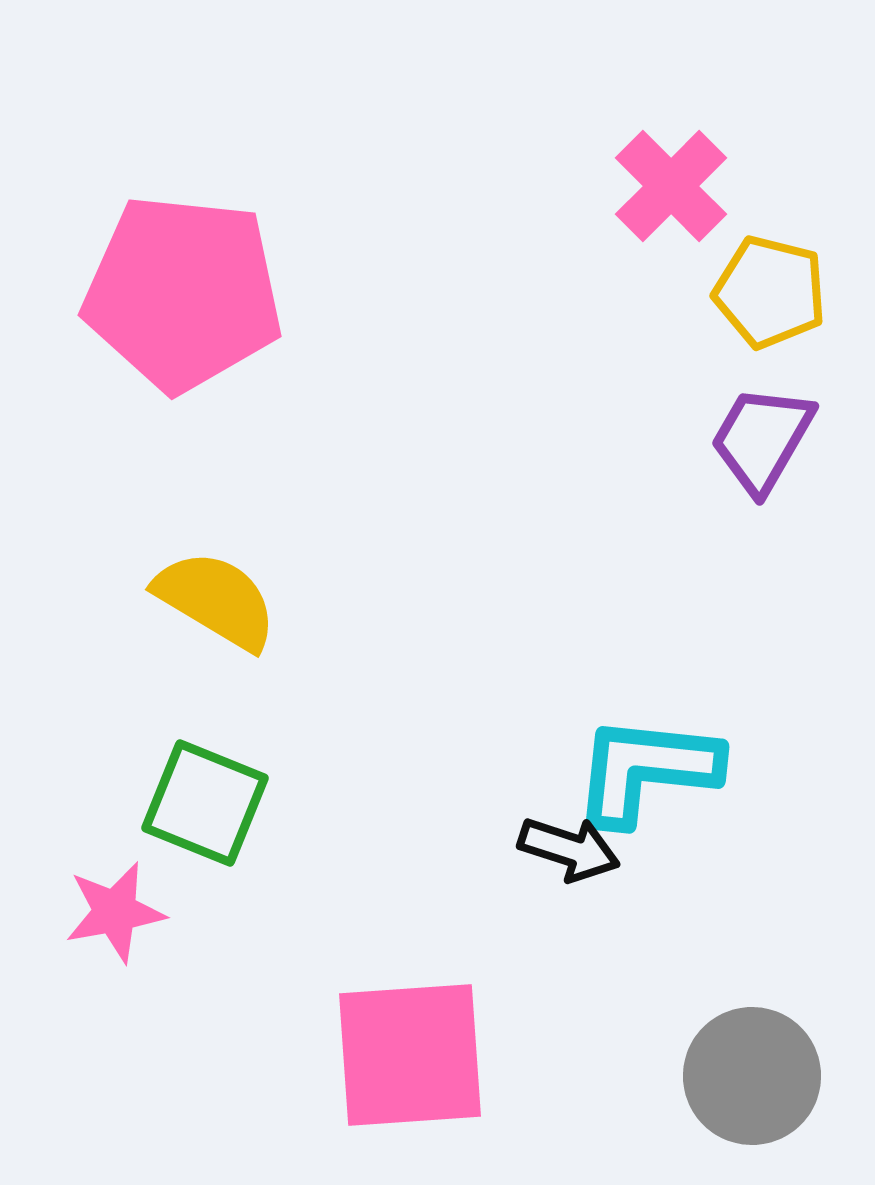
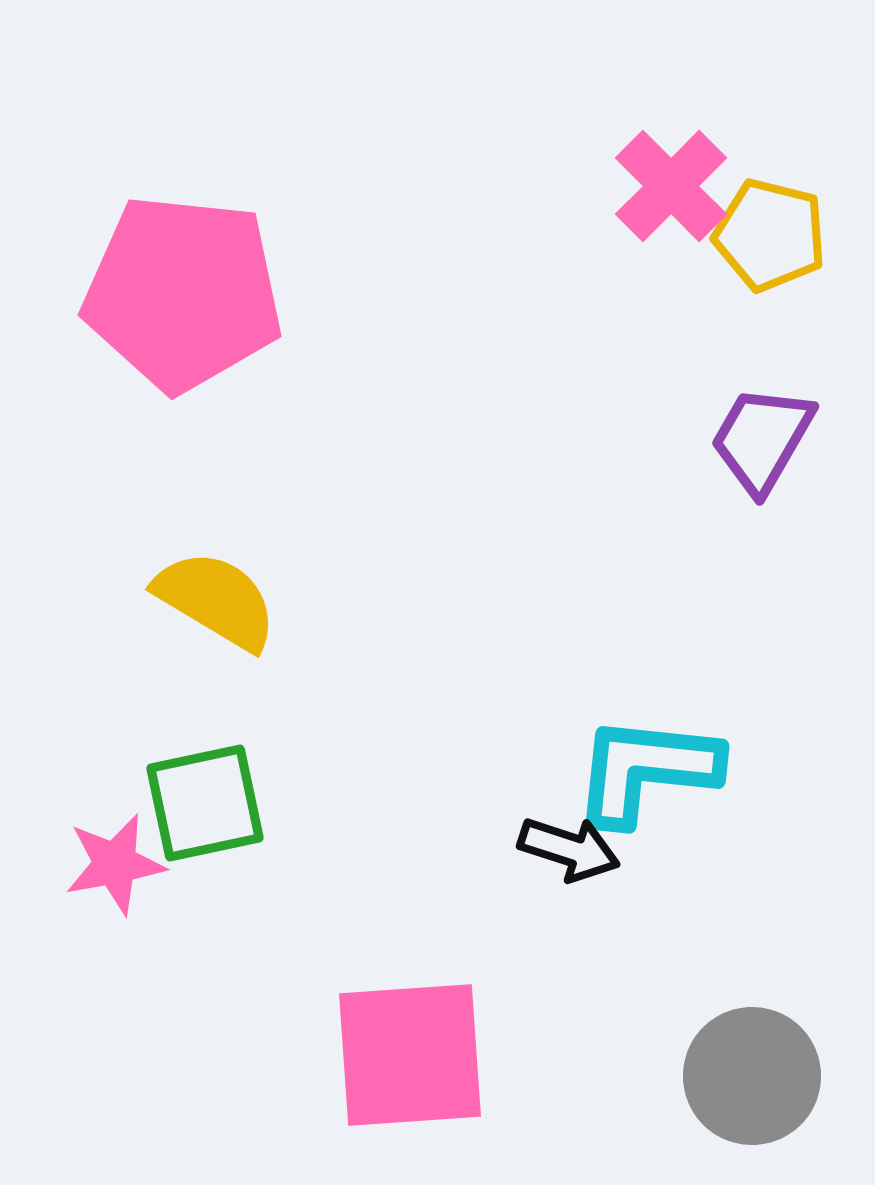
yellow pentagon: moved 57 px up
green square: rotated 34 degrees counterclockwise
pink star: moved 48 px up
